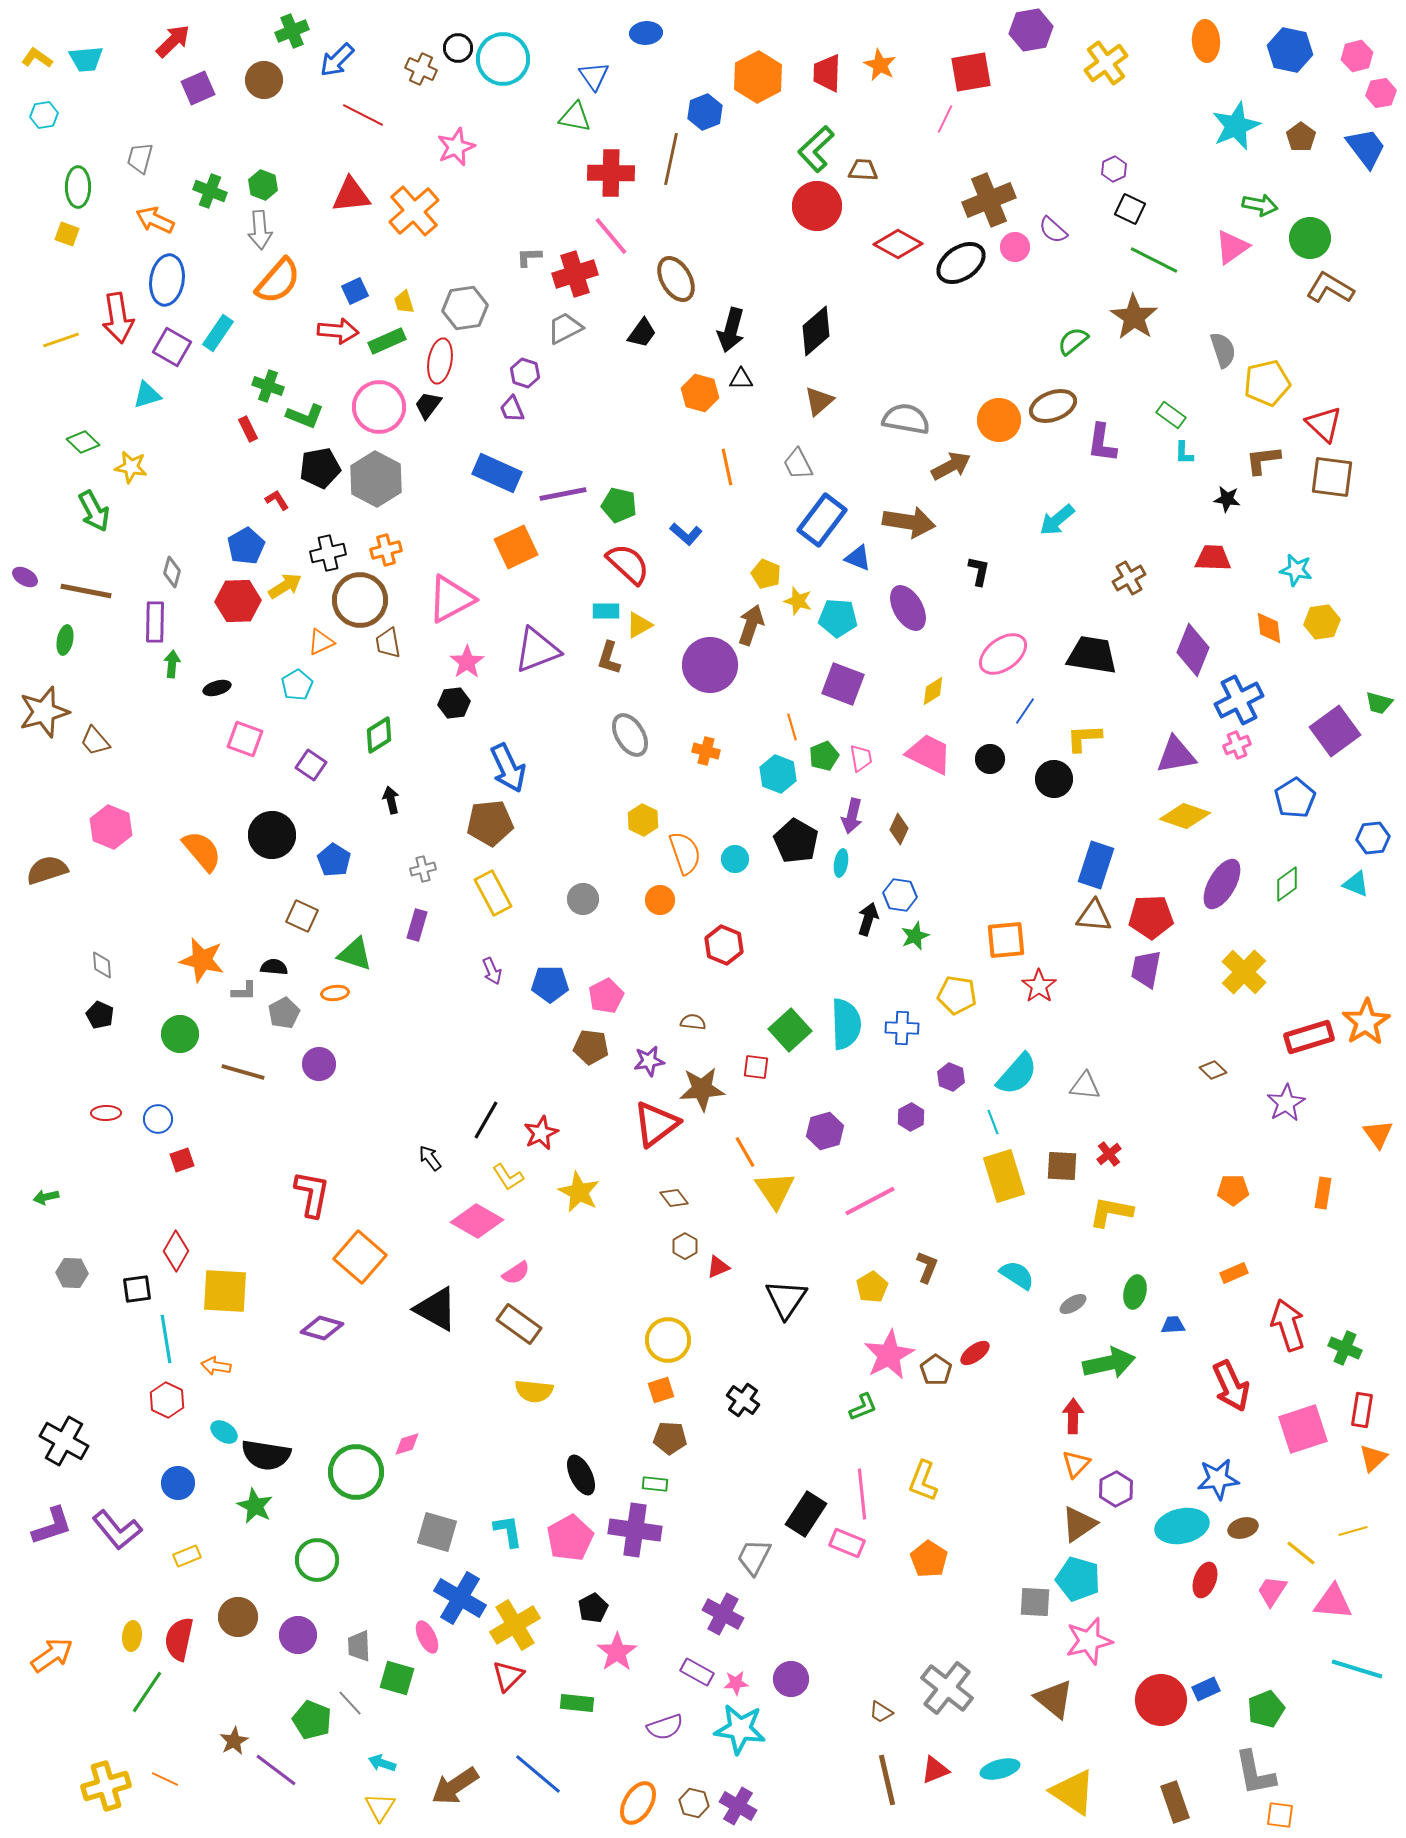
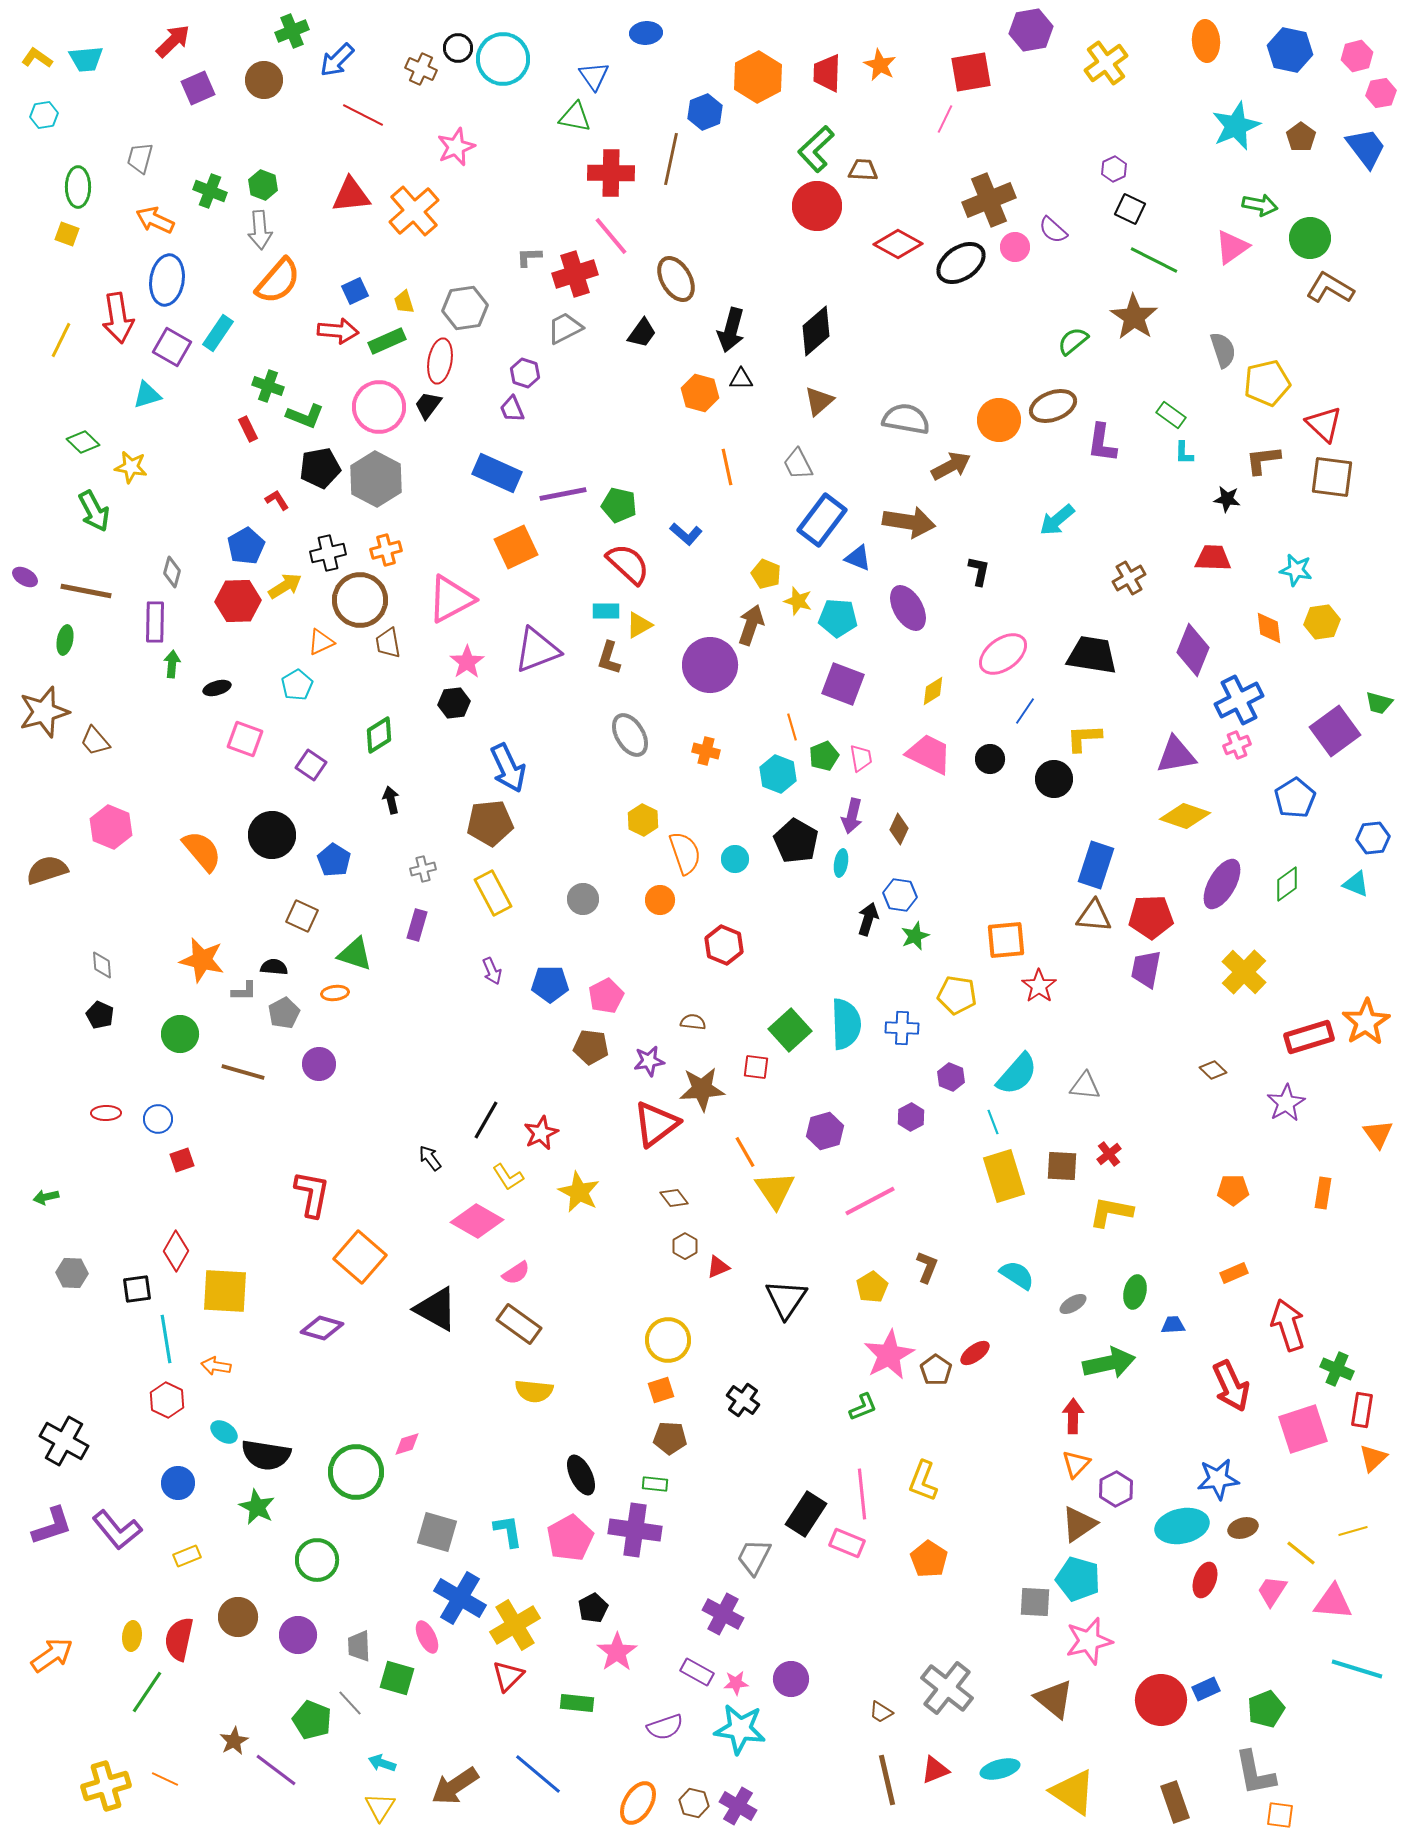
yellow line at (61, 340): rotated 45 degrees counterclockwise
green cross at (1345, 1348): moved 8 px left, 21 px down
green star at (255, 1506): moved 2 px right, 1 px down
